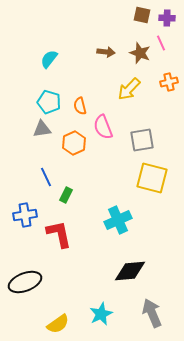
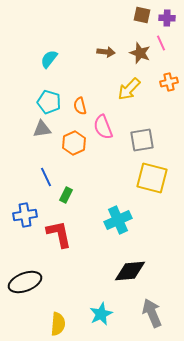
yellow semicircle: rotated 50 degrees counterclockwise
